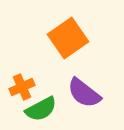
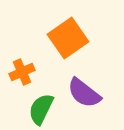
orange cross: moved 15 px up
green semicircle: rotated 144 degrees clockwise
